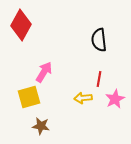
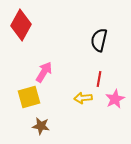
black semicircle: rotated 20 degrees clockwise
